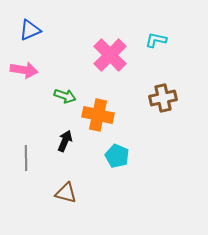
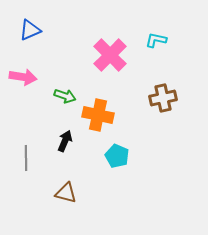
pink arrow: moved 1 px left, 7 px down
